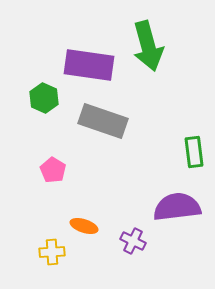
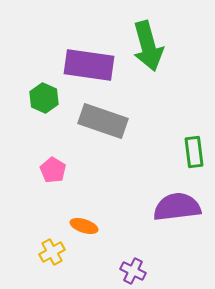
purple cross: moved 30 px down
yellow cross: rotated 25 degrees counterclockwise
